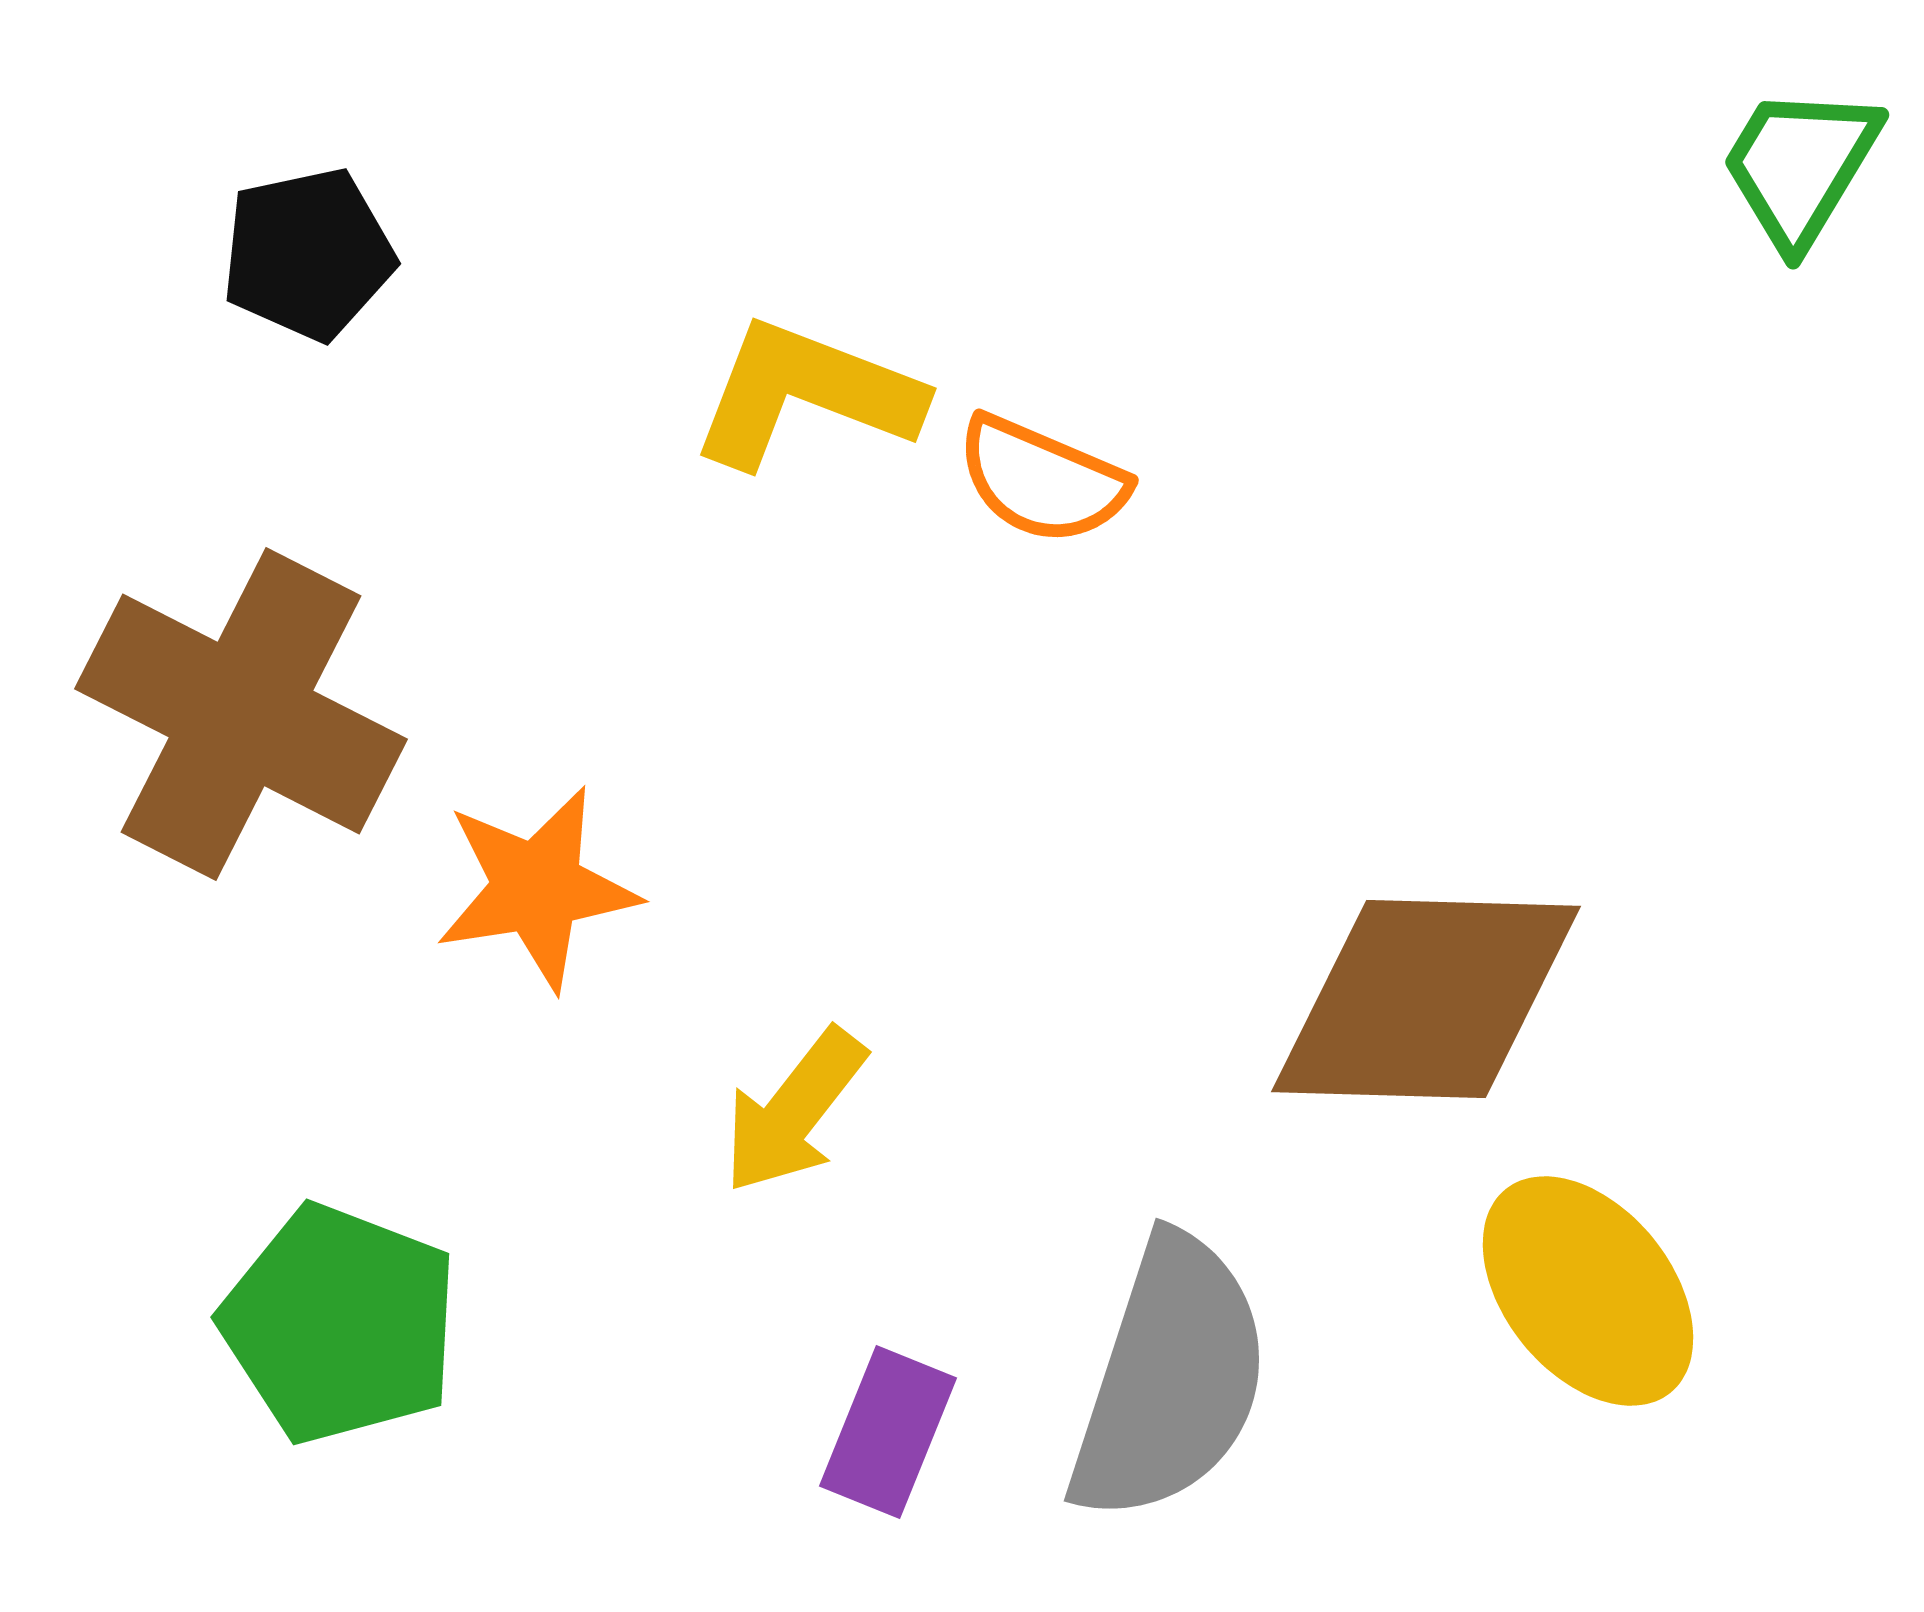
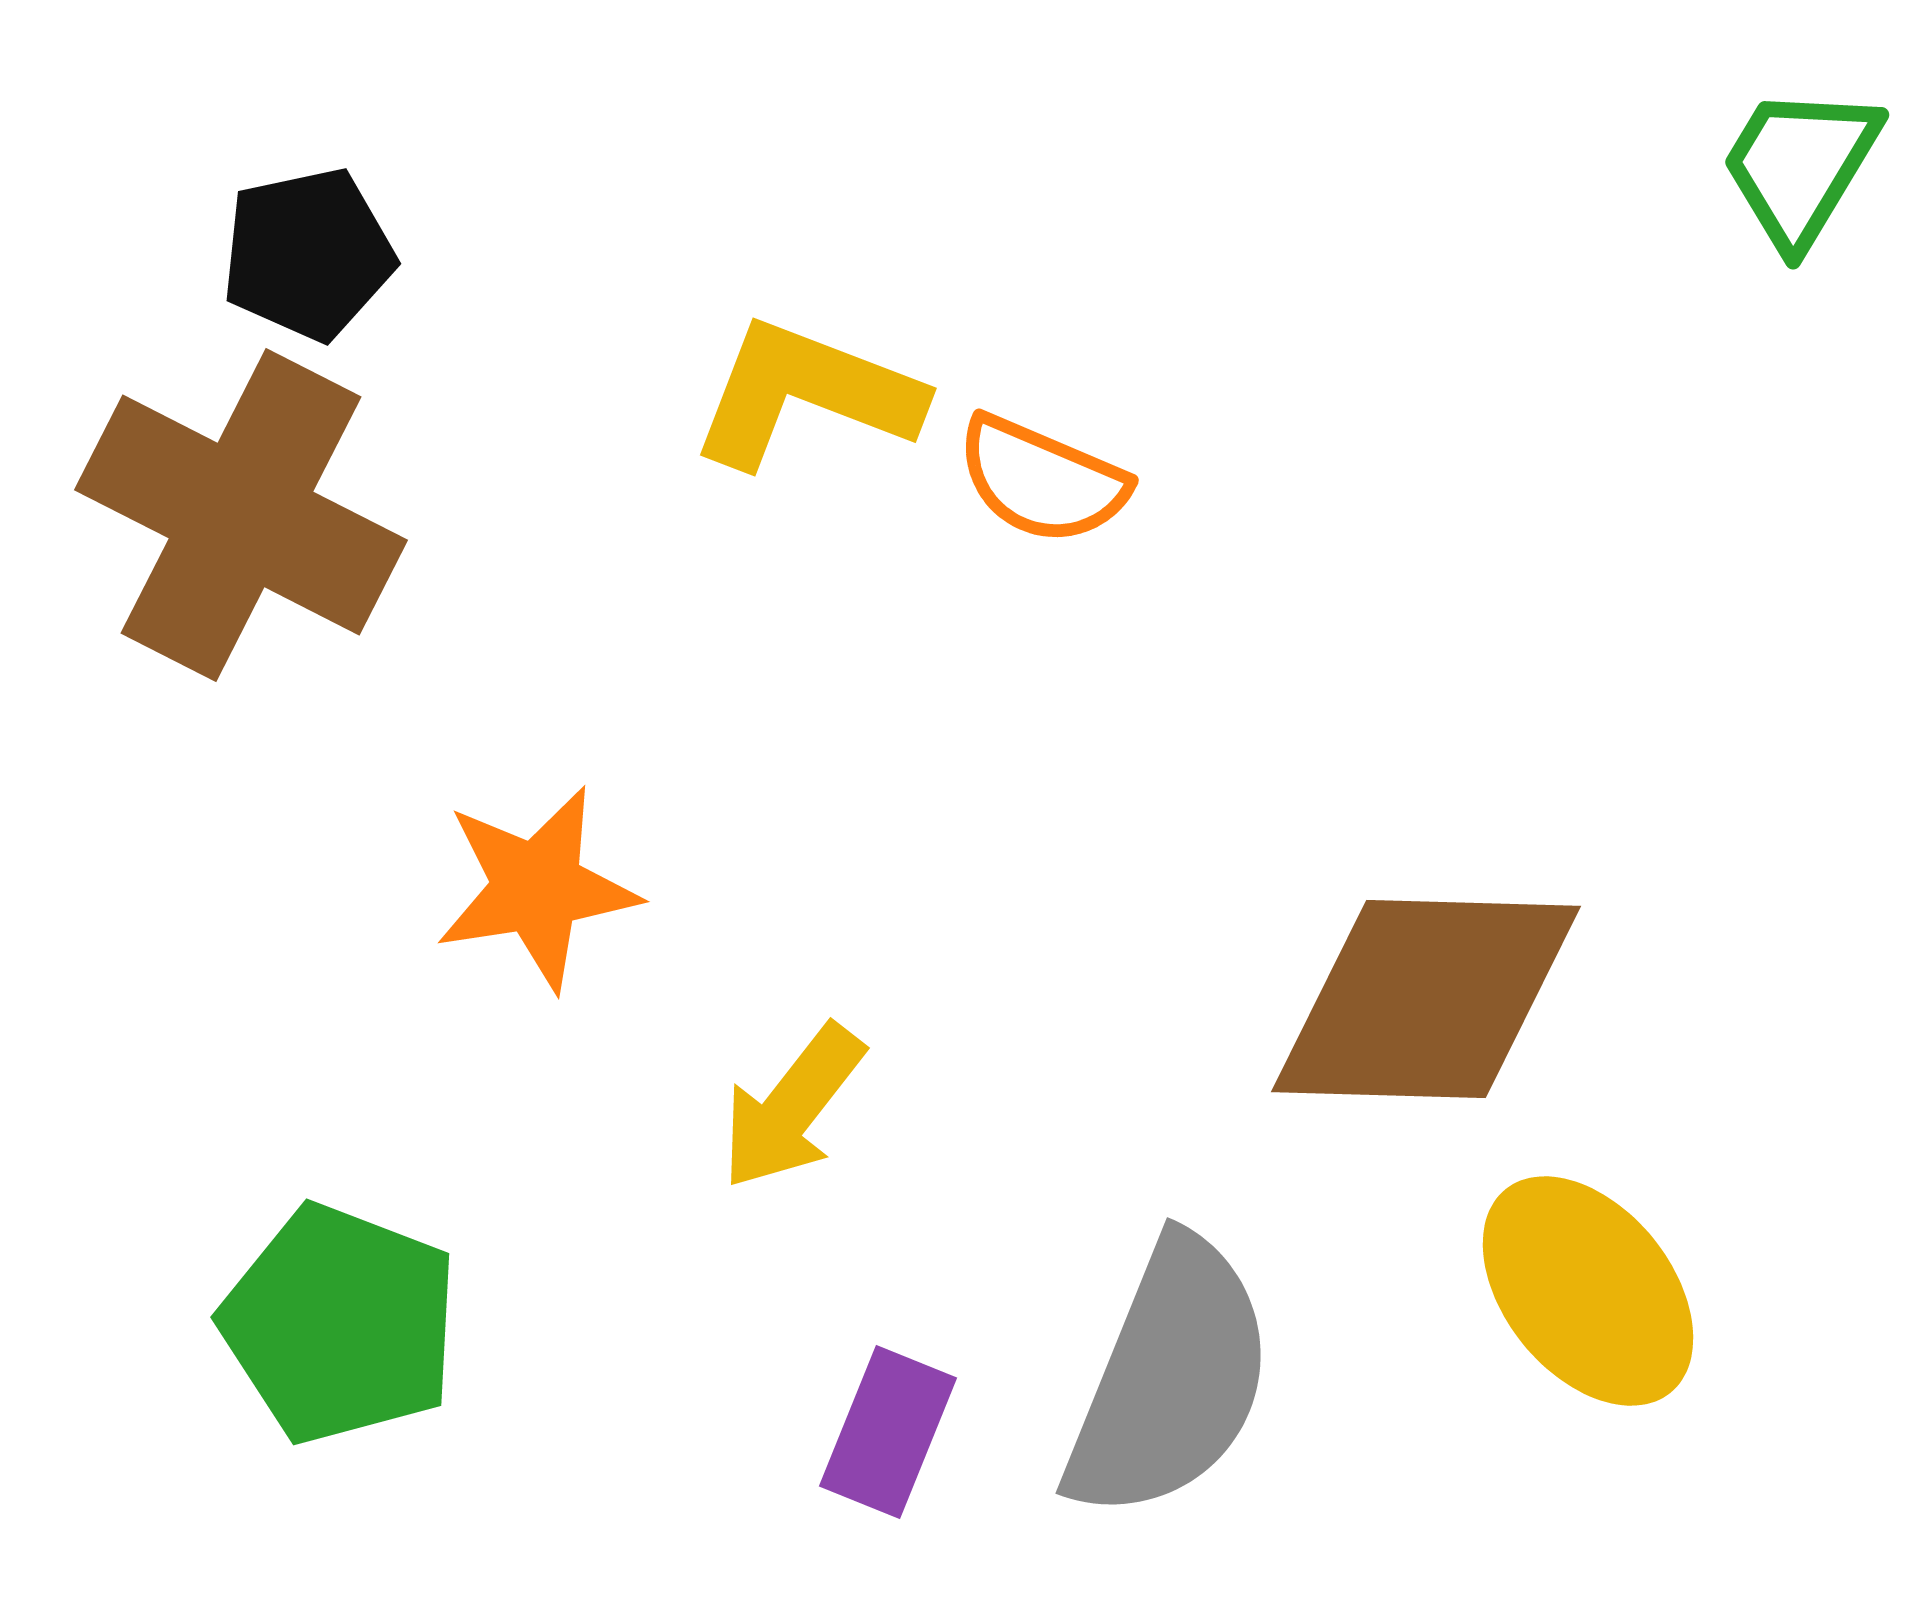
brown cross: moved 199 px up
yellow arrow: moved 2 px left, 4 px up
gray semicircle: rotated 4 degrees clockwise
